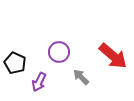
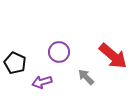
gray arrow: moved 5 px right
purple arrow: moved 3 px right; rotated 48 degrees clockwise
